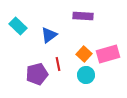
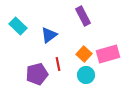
purple rectangle: rotated 60 degrees clockwise
